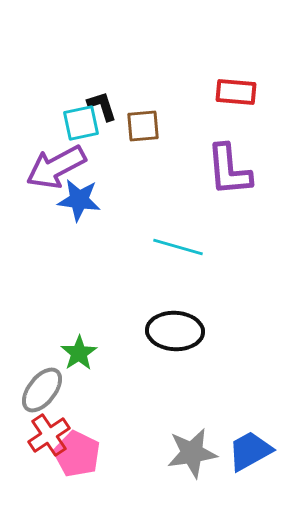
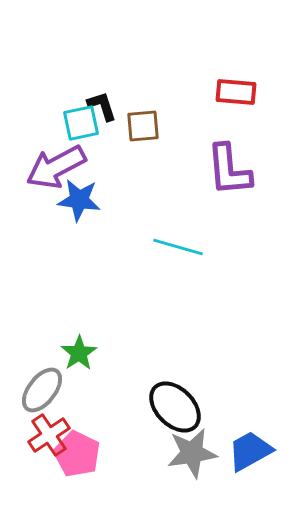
black ellipse: moved 76 px down; rotated 42 degrees clockwise
